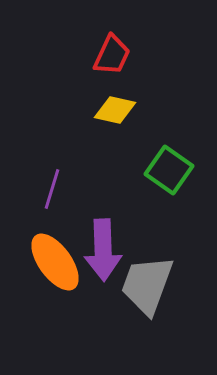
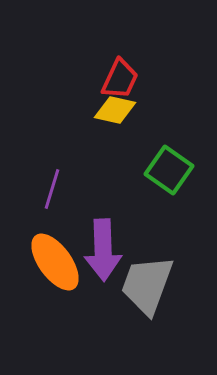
red trapezoid: moved 8 px right, 24 px down
